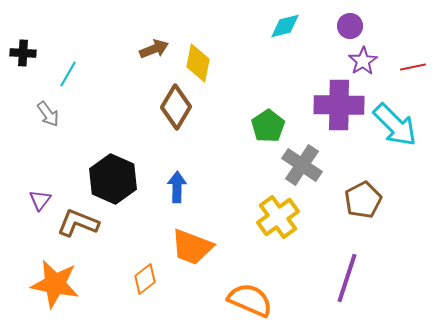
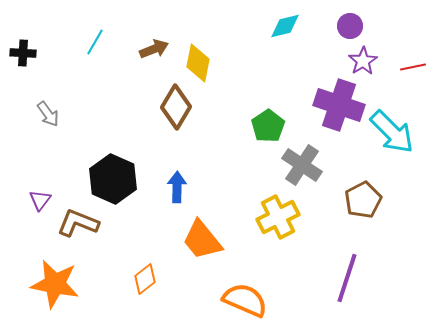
cyan line: moved 27 px right, 32 px up
purple cross: rotated 18 degrees clockwise
cyan arrow: moved 3 px left, 7 px down
yellow cross: rotated 9 degrees clockwise
orange trapezoid: moved 10 px right, 7 px up; rotated 30 degrees clockwise
orange semicircle: moved 5 px left
